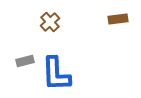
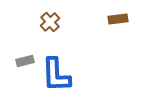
blue L-shape: moved 1 px down
